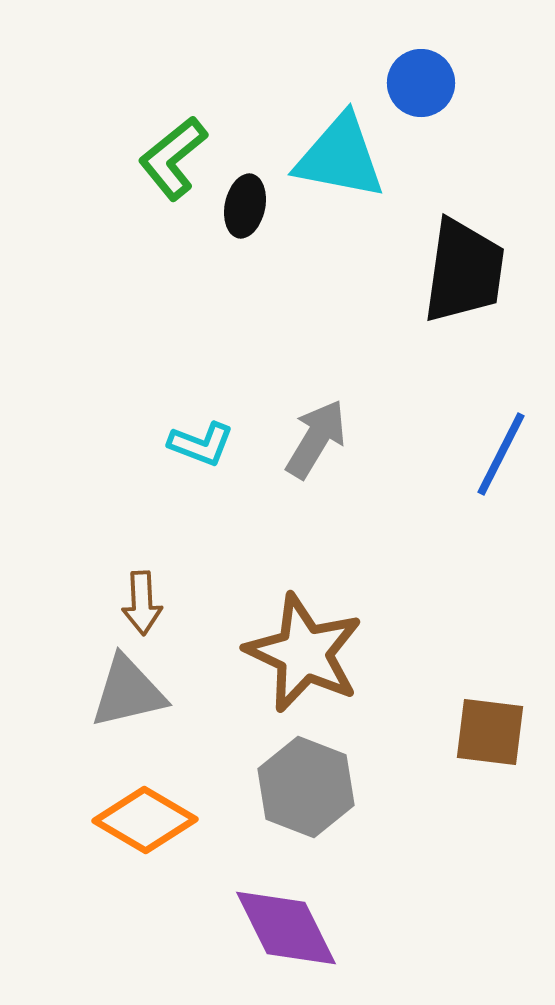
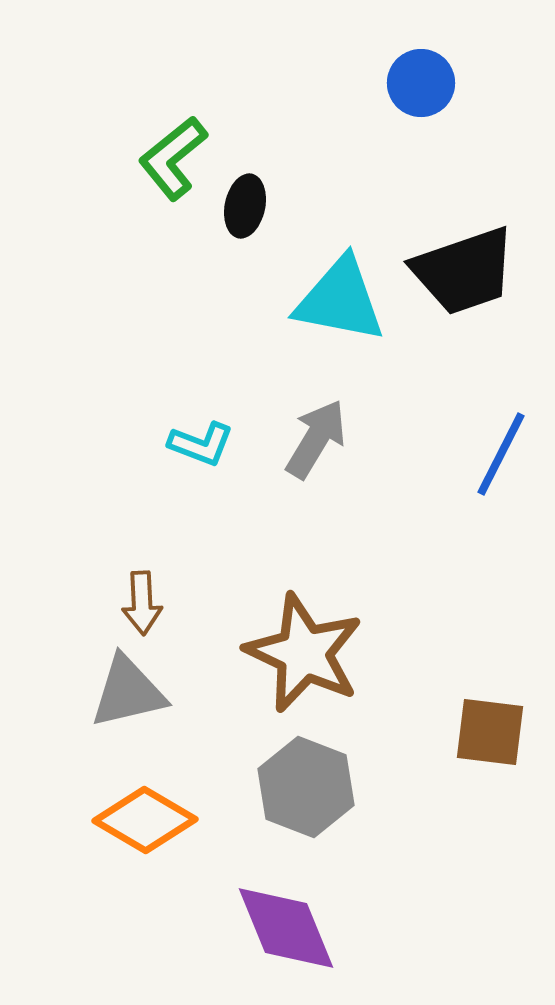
cyan triangle: moved 143 px down
black trapezoid: rotated 63 degrees clockwise
purple diamond: rotated 4 degrees clockwise
